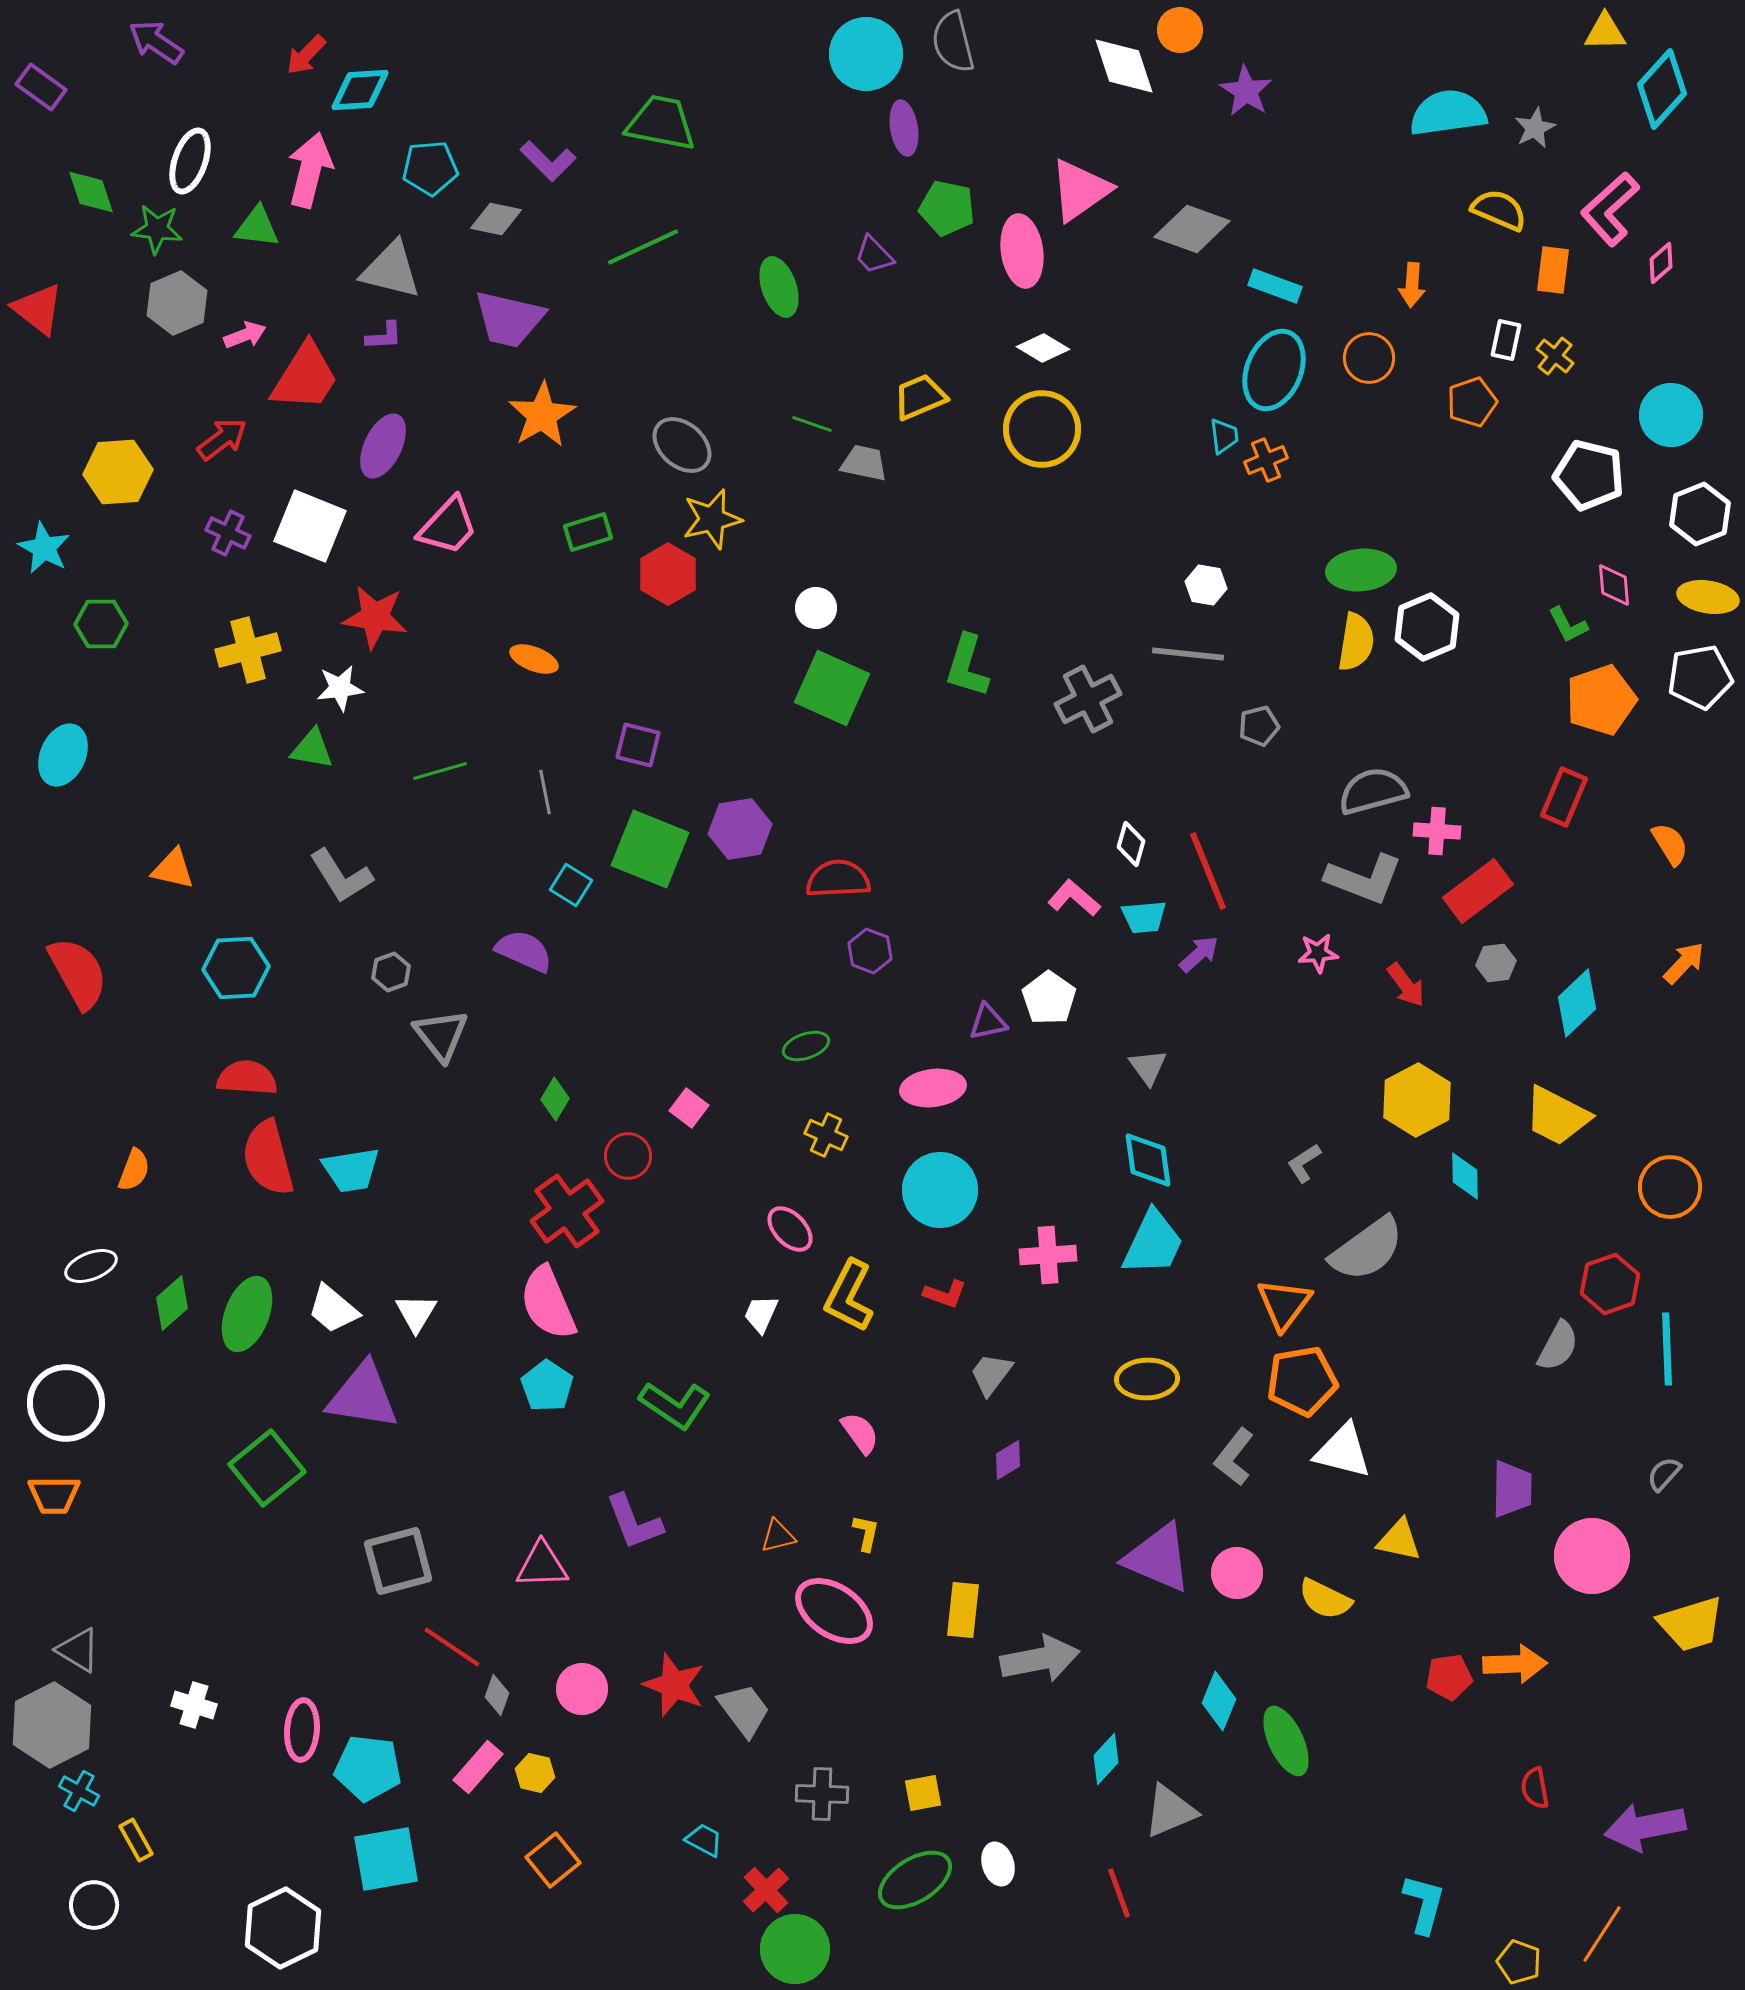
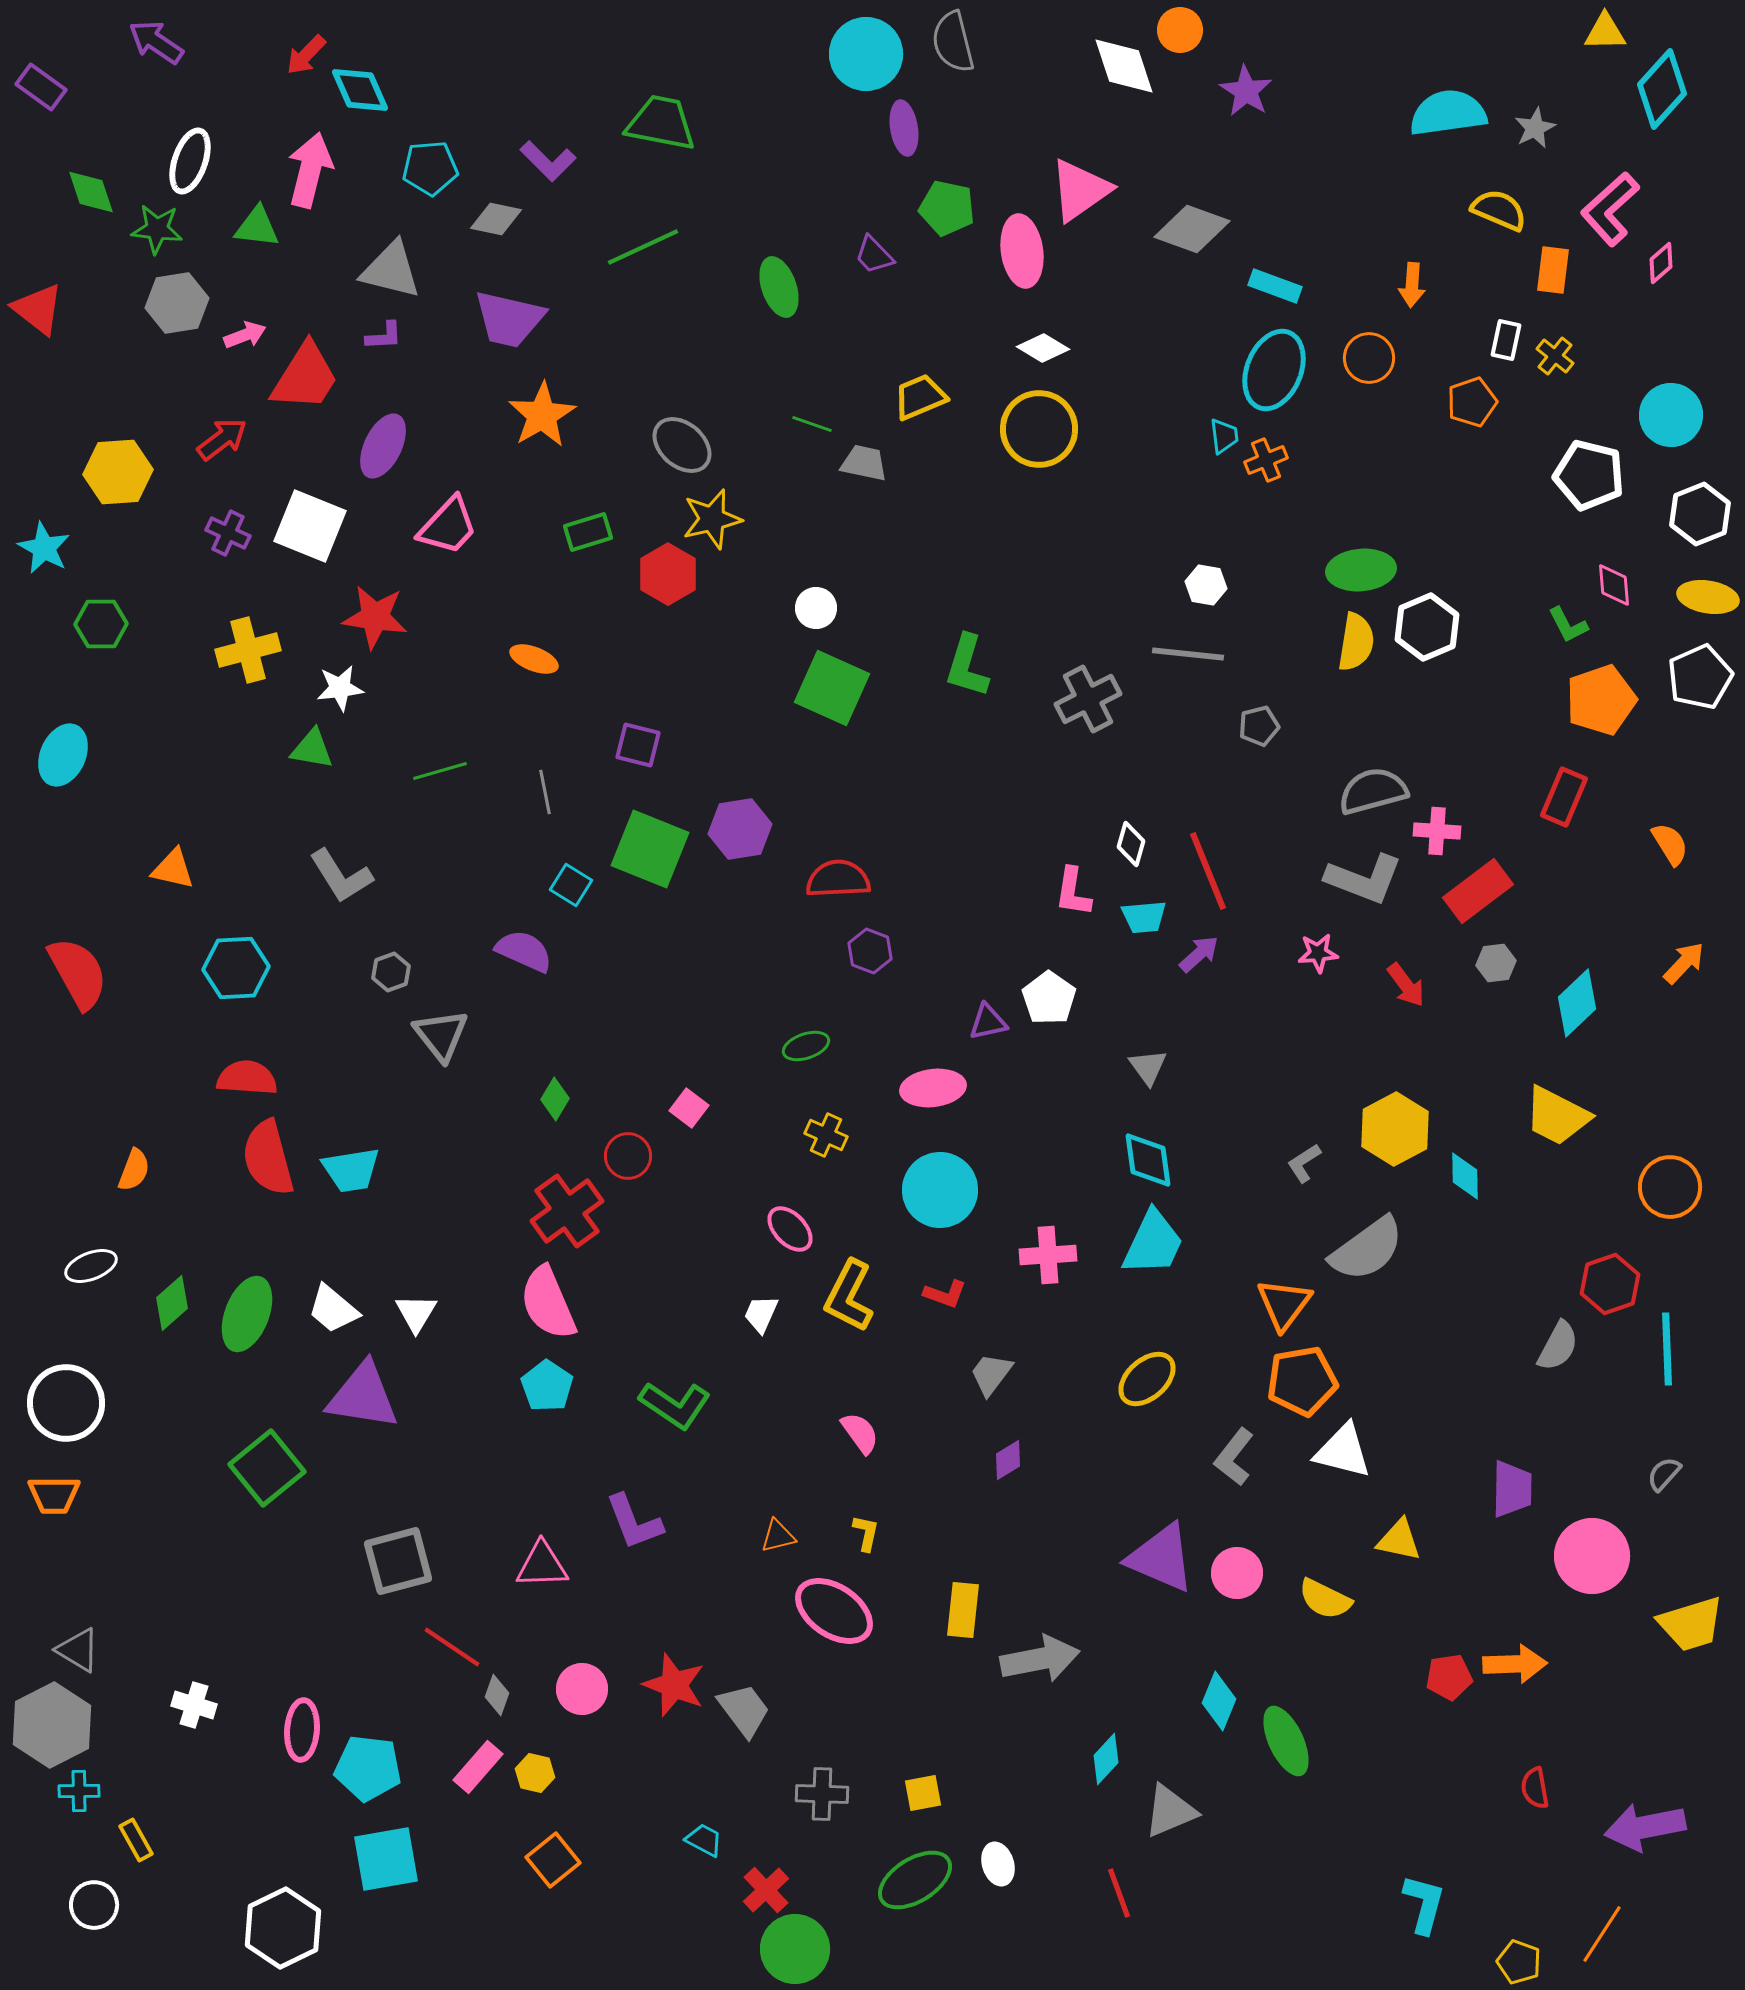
cyan diamond at (360, 90): rotated 70 degrees clockwise
gray hexagon at (177, 303): rotated 14 degrees clockwise
yellow circle at (1042, 429): moved 3 px left
white pentagon at (1700, 677): rotated 14 degrees counterclockwise
pink L-shape at (1074, 898): moved 1 px left, 6 px up; rotated 122 degrees counterclockwise
yellow hexagon at (1417, 1100): moved 22 px left, 29 px down
yellow ellipse at (1147, 1379): rotated 40 degrees counterclockwise
purple triangle at (1158, 1558): moved 3 px right
cyan cross at (79, 1791): rotated 30 degrees counterclockwise
